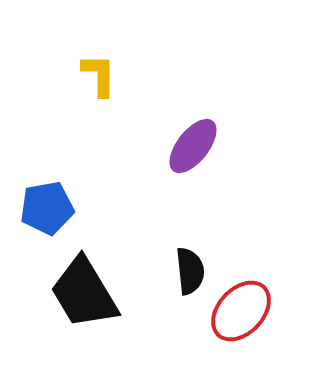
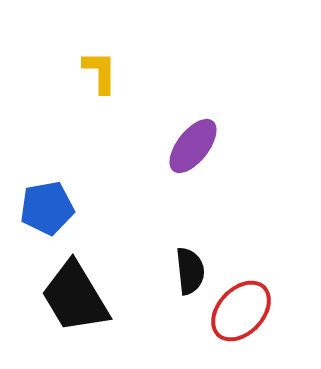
yellow L-shape: moved 1 px right, 3 px up
black trapezoid: moved 9 px left, 4 px down
